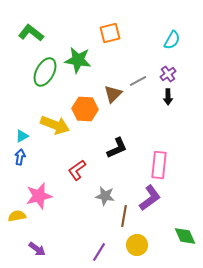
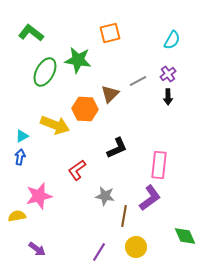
brown triangle: moved 3 px left
yellow circle: moved 1 px left, 2 px down
